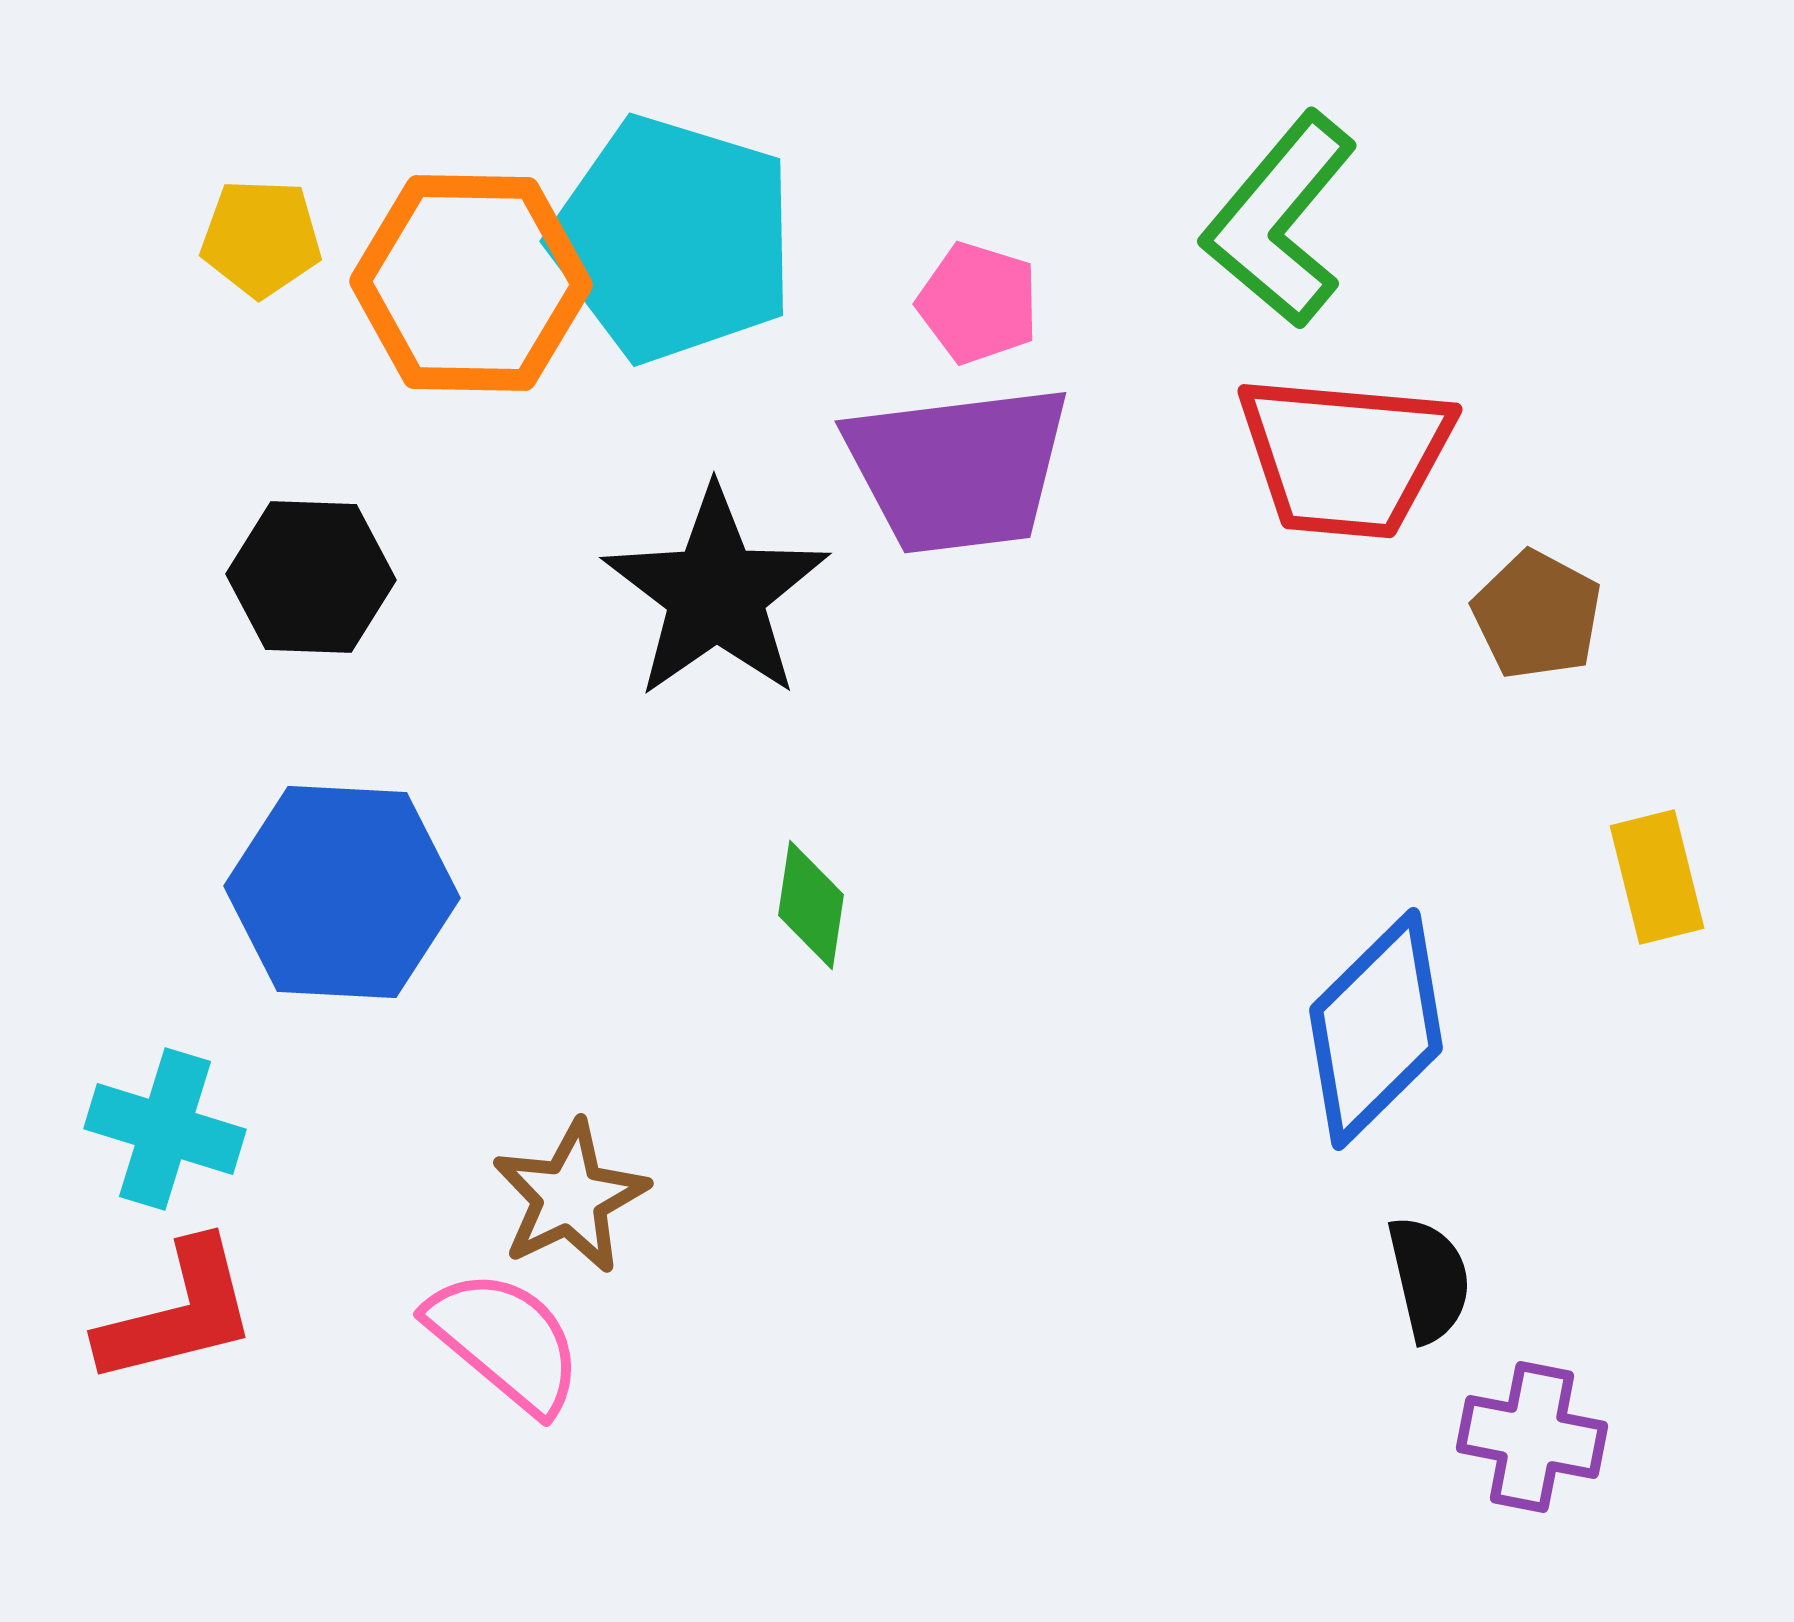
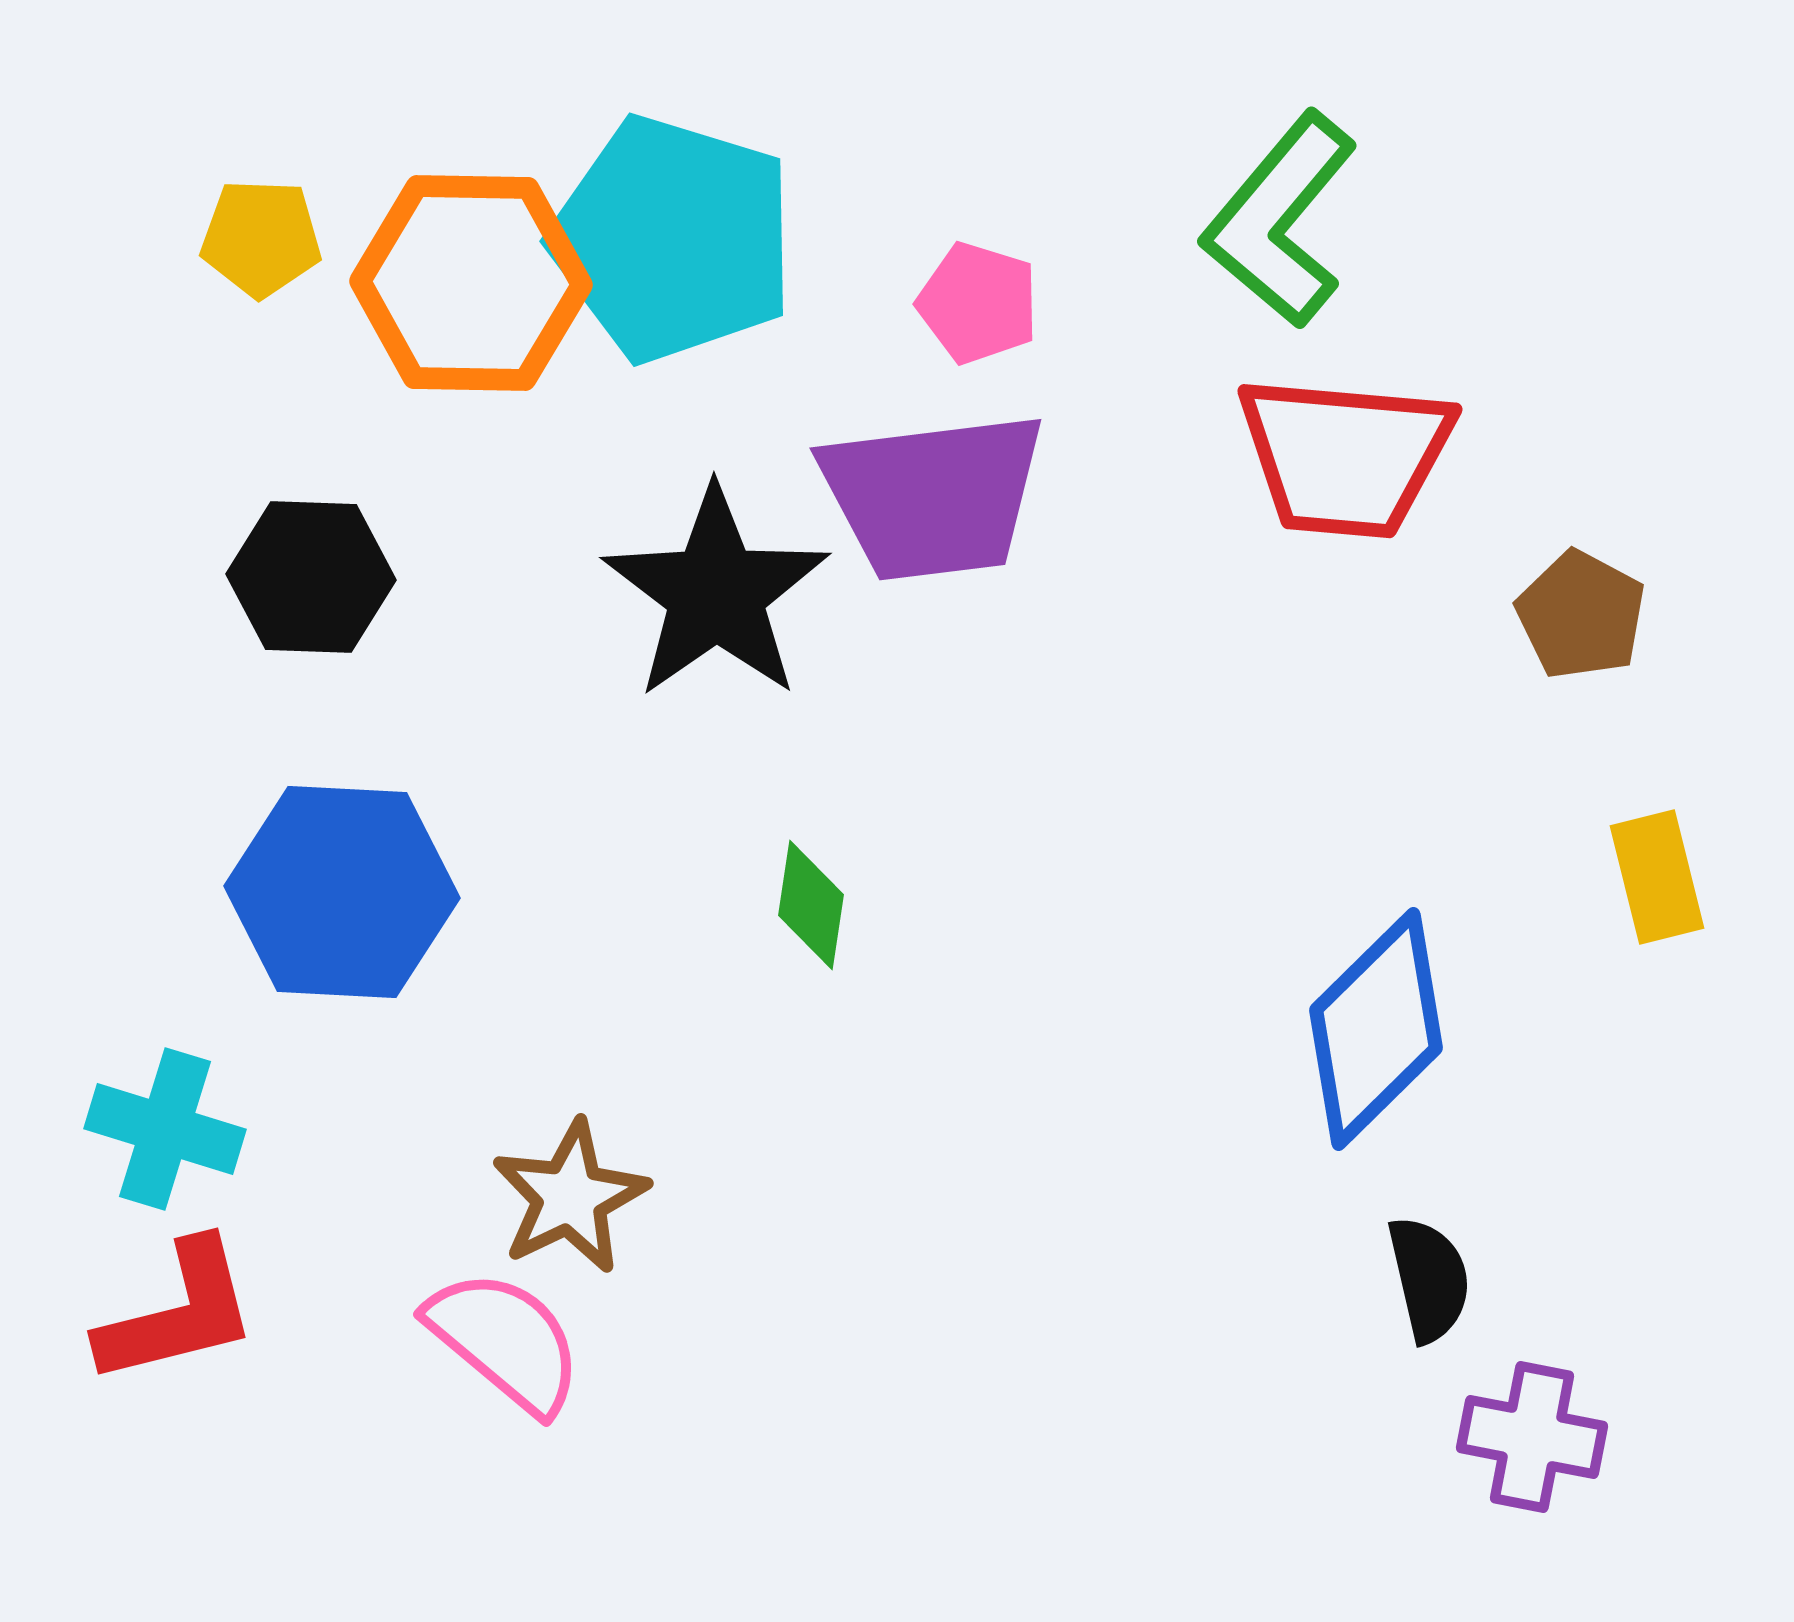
purple trapezoid: moved 25 px left, 27 px down
brown pentagon: moved 44 px right
